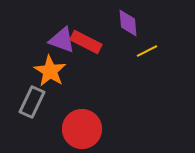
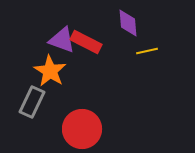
yellow line: rotated 15 degrees clockwise
